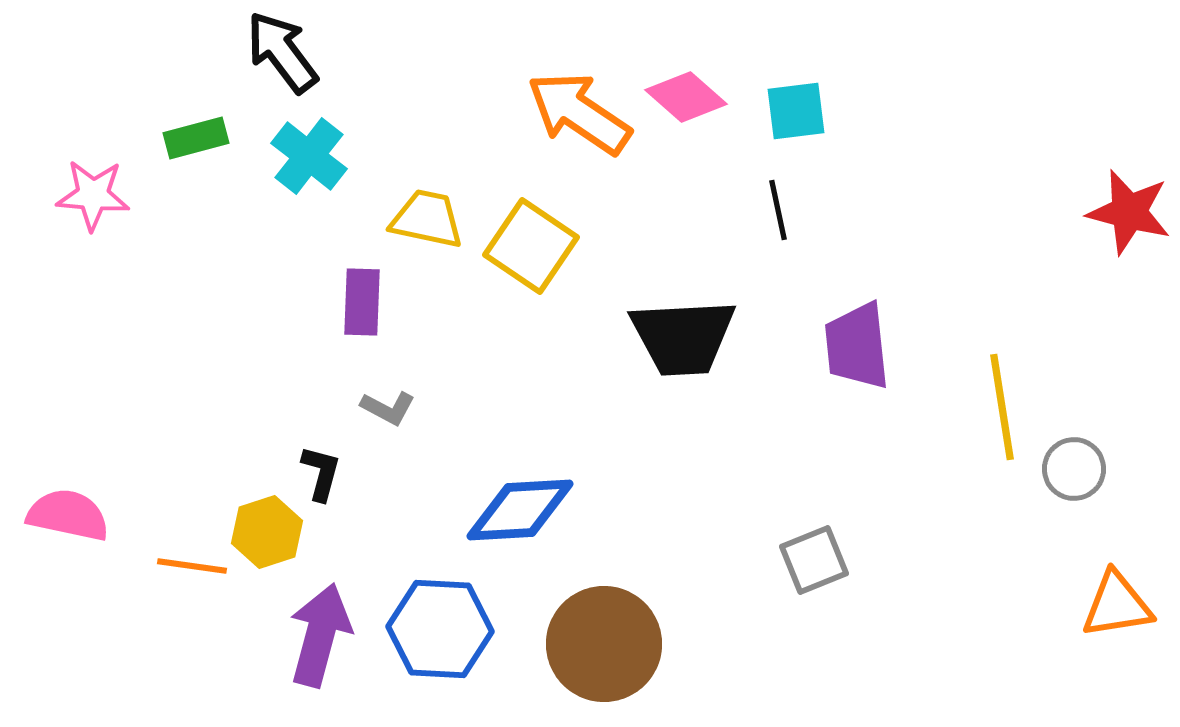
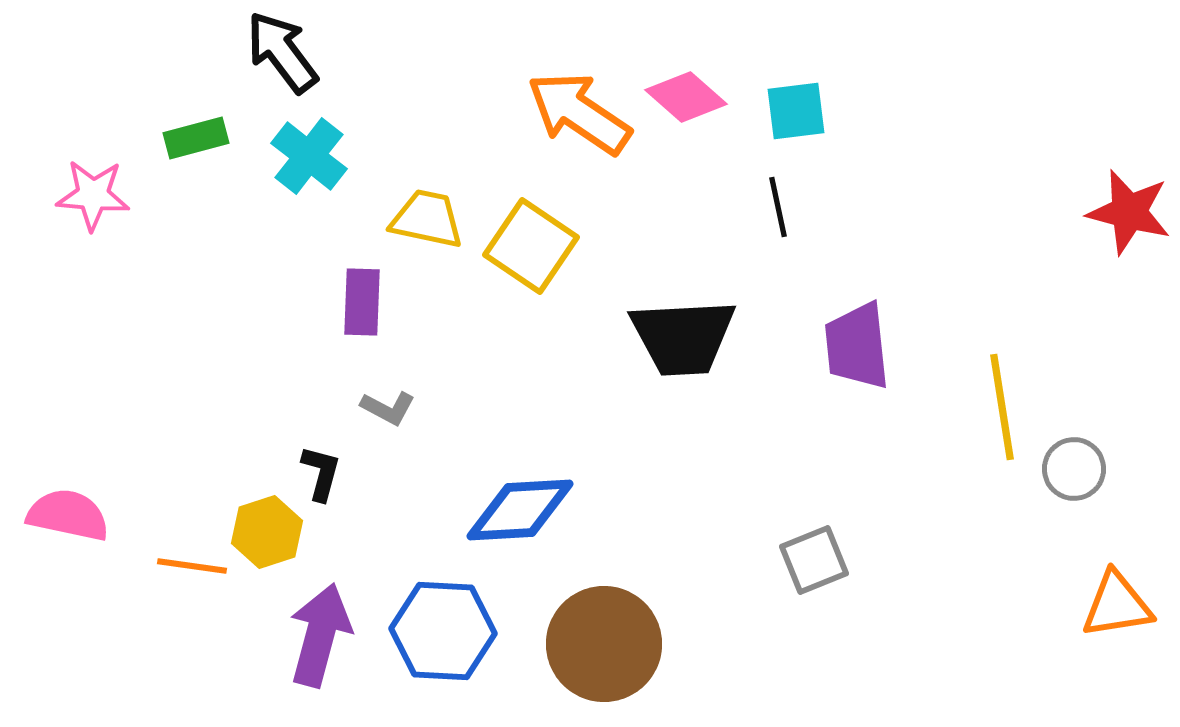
black line: moved 3 px up
blue hexagon: moved 3 px right, 2 px down
